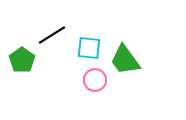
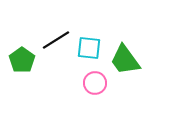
black line: moved 4 px right, 5 px down
pink circle: moved 3 px down
